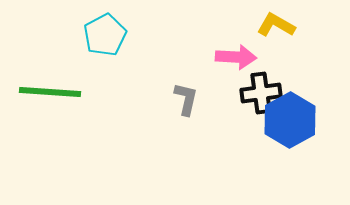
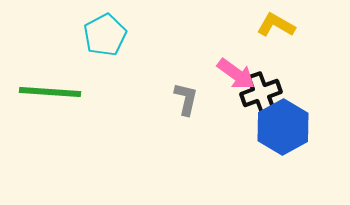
pink arrow: moved 17 px down; rotated 33 degrees clockwise
black cross: rotated 12 degrees counterclockwise
blue hexagon: moved 7 px left, 7 px down
